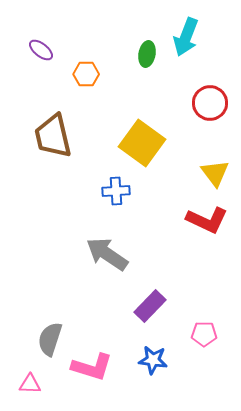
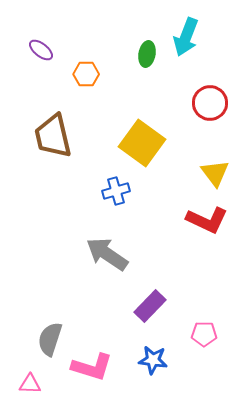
blue cross: rotated 12 degrees counterclockwise
